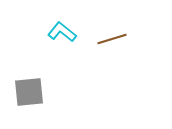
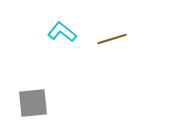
gray square: moved 4 px right, 11 px down
